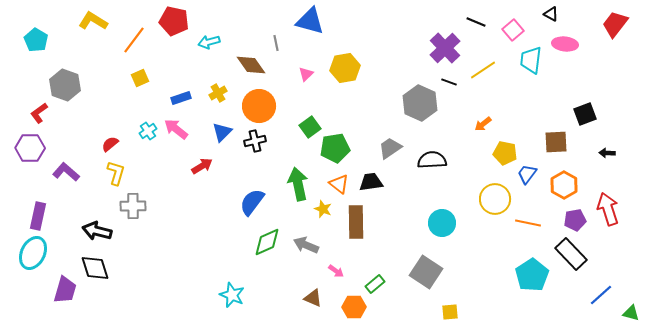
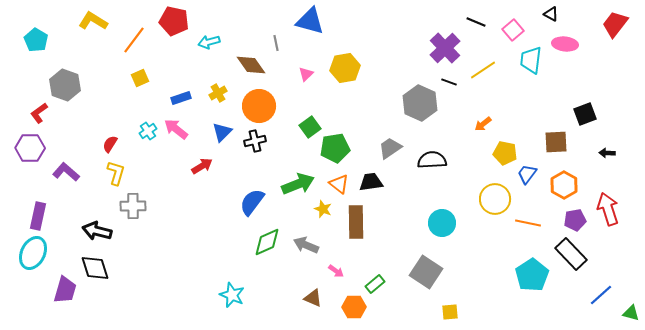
red semicircle at (110, 144): rotated 18 degrees counterclockwise
green arrow at (298, 184): rotated 80 degrees clockwise
